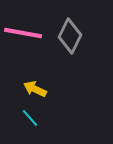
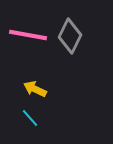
pink line: moved 5 px right, 2 px down
